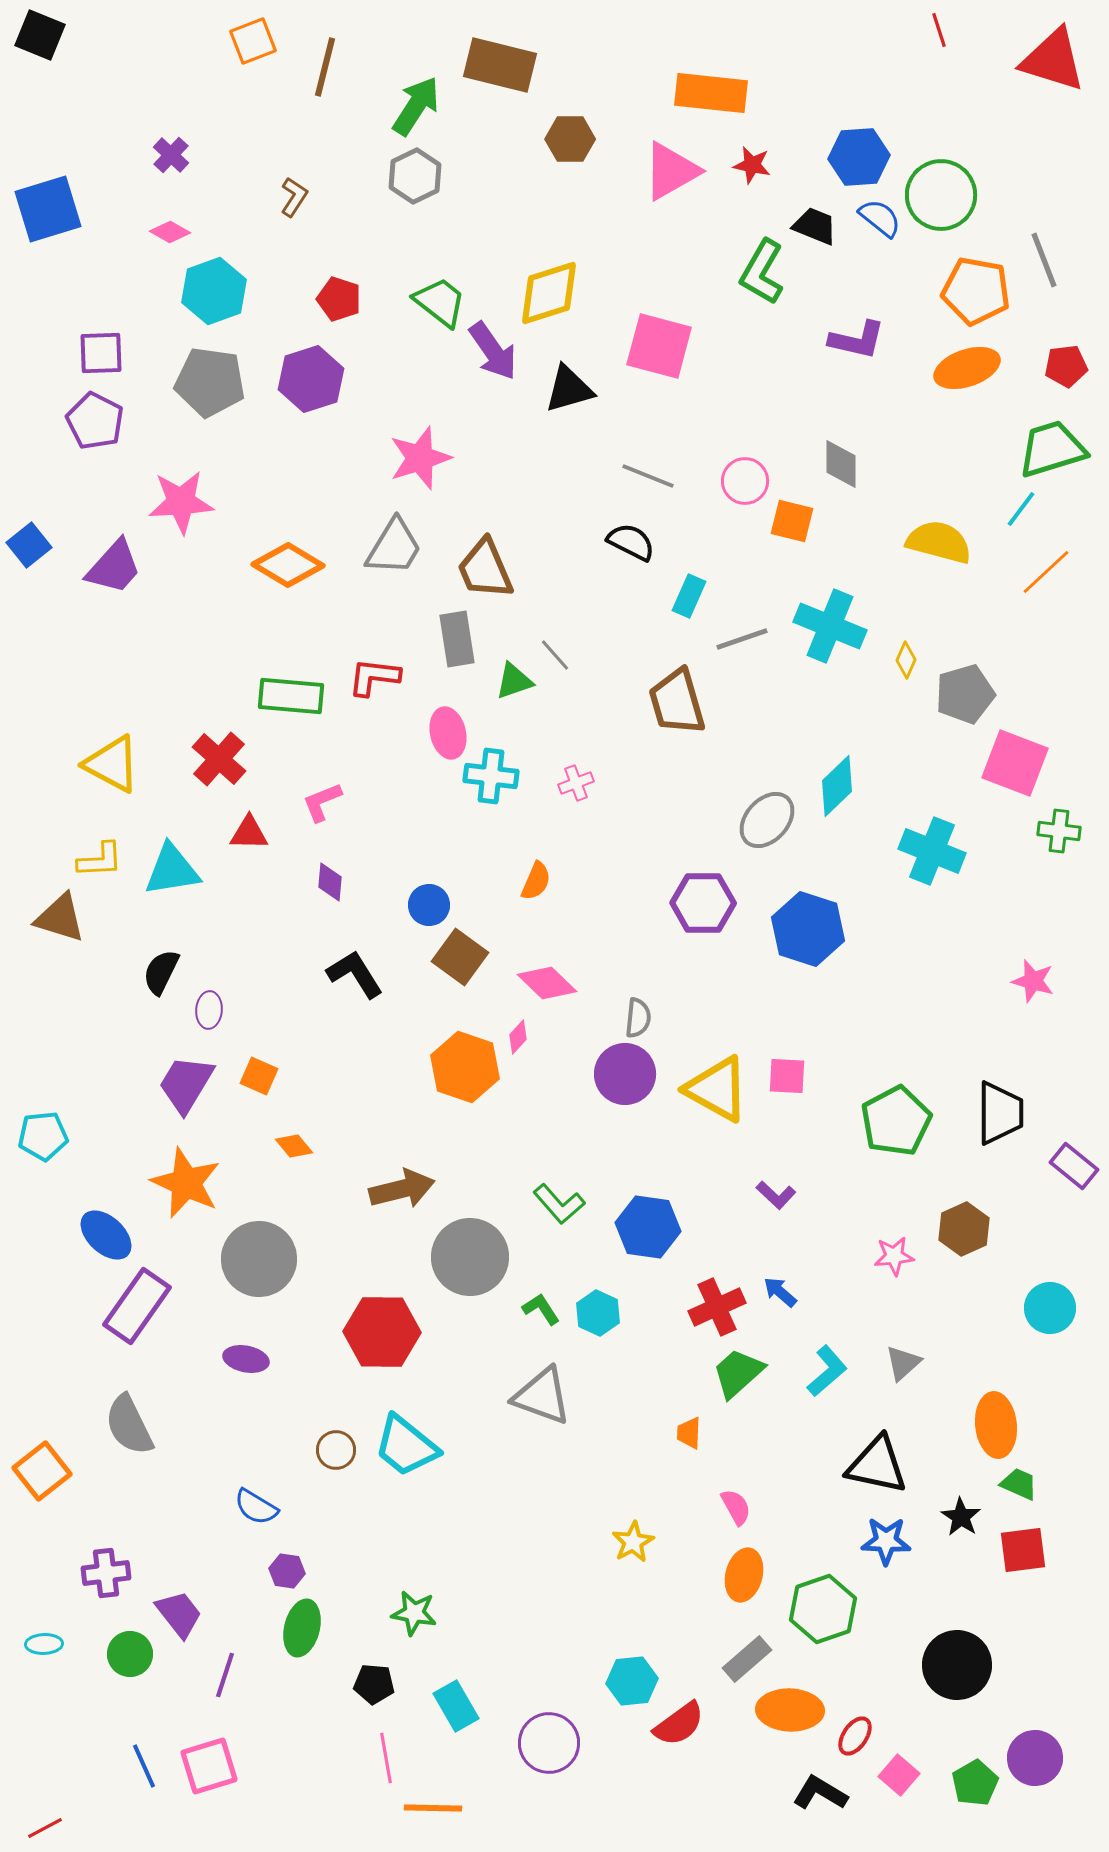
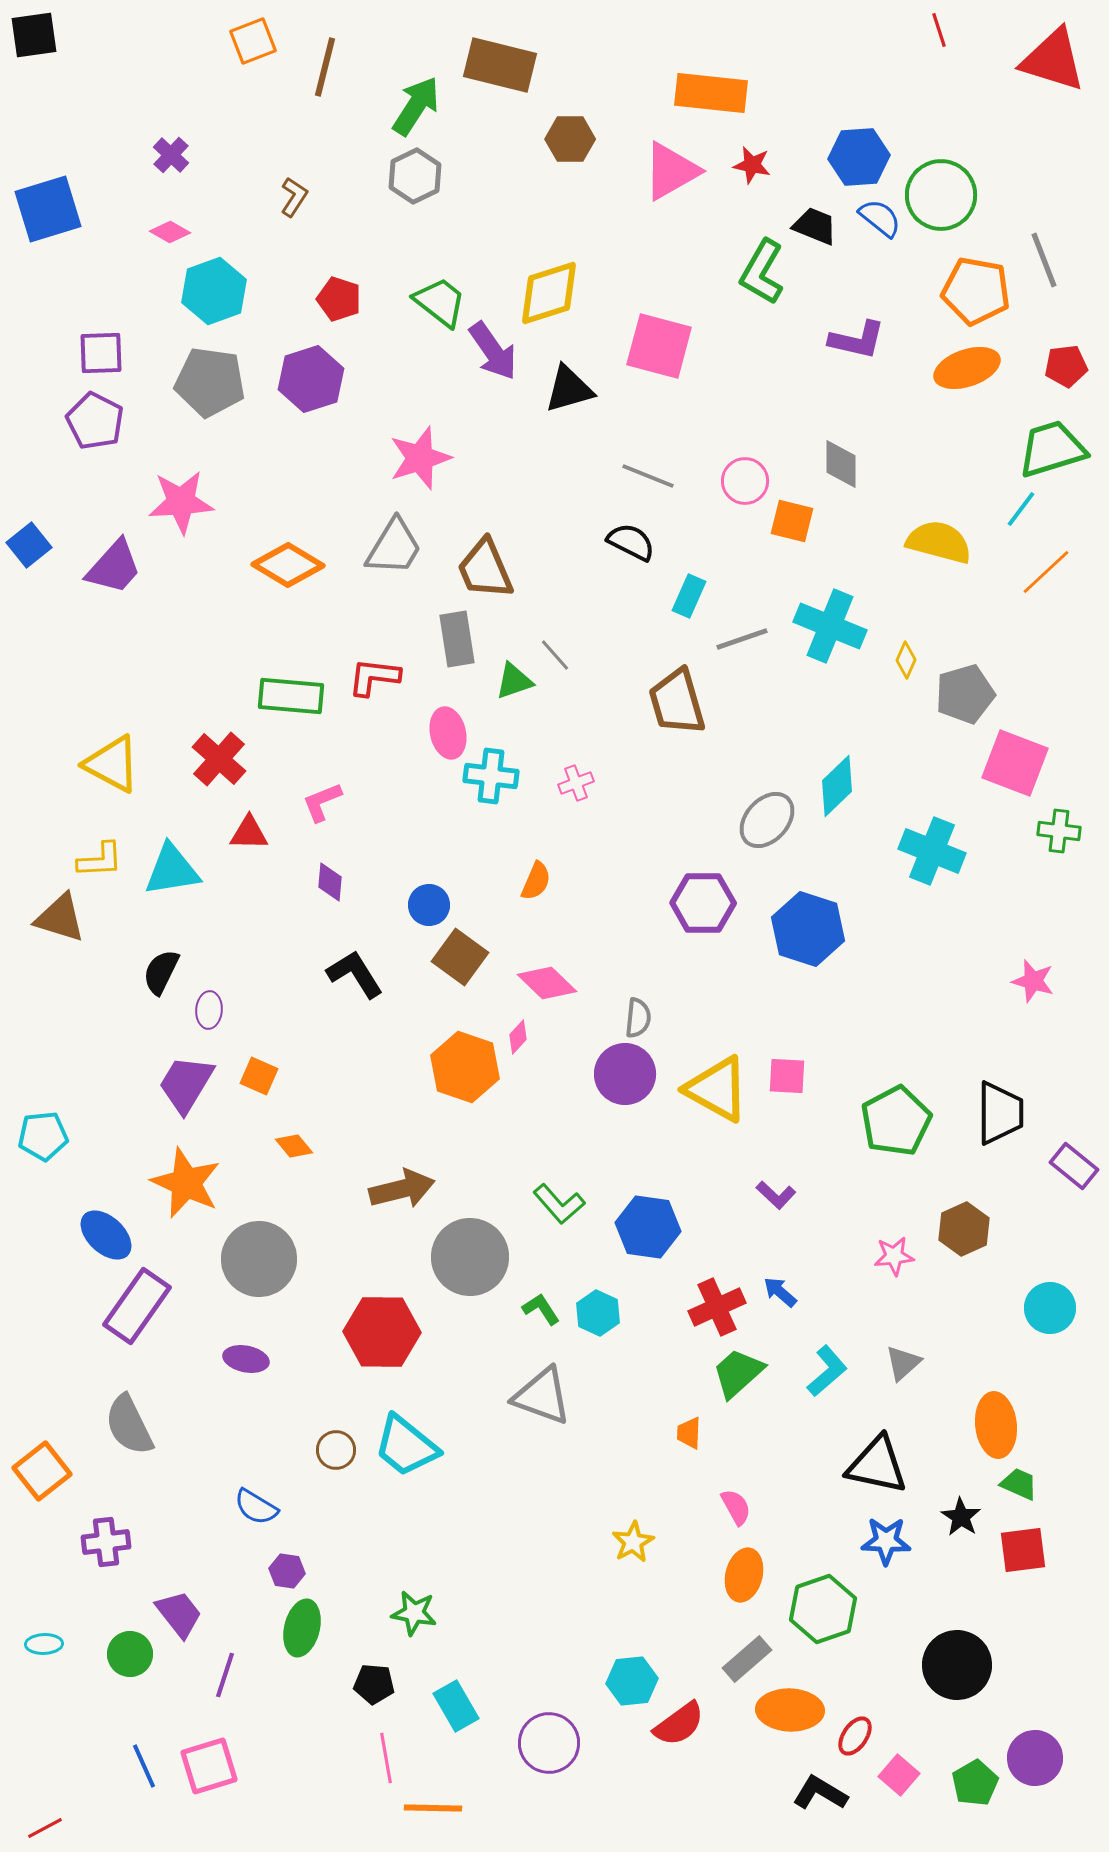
black square at (40, 35): moved 6 px left; rotated 30 degrees counterclockwise
purple cross at (106, 1573): moved 31 px up
